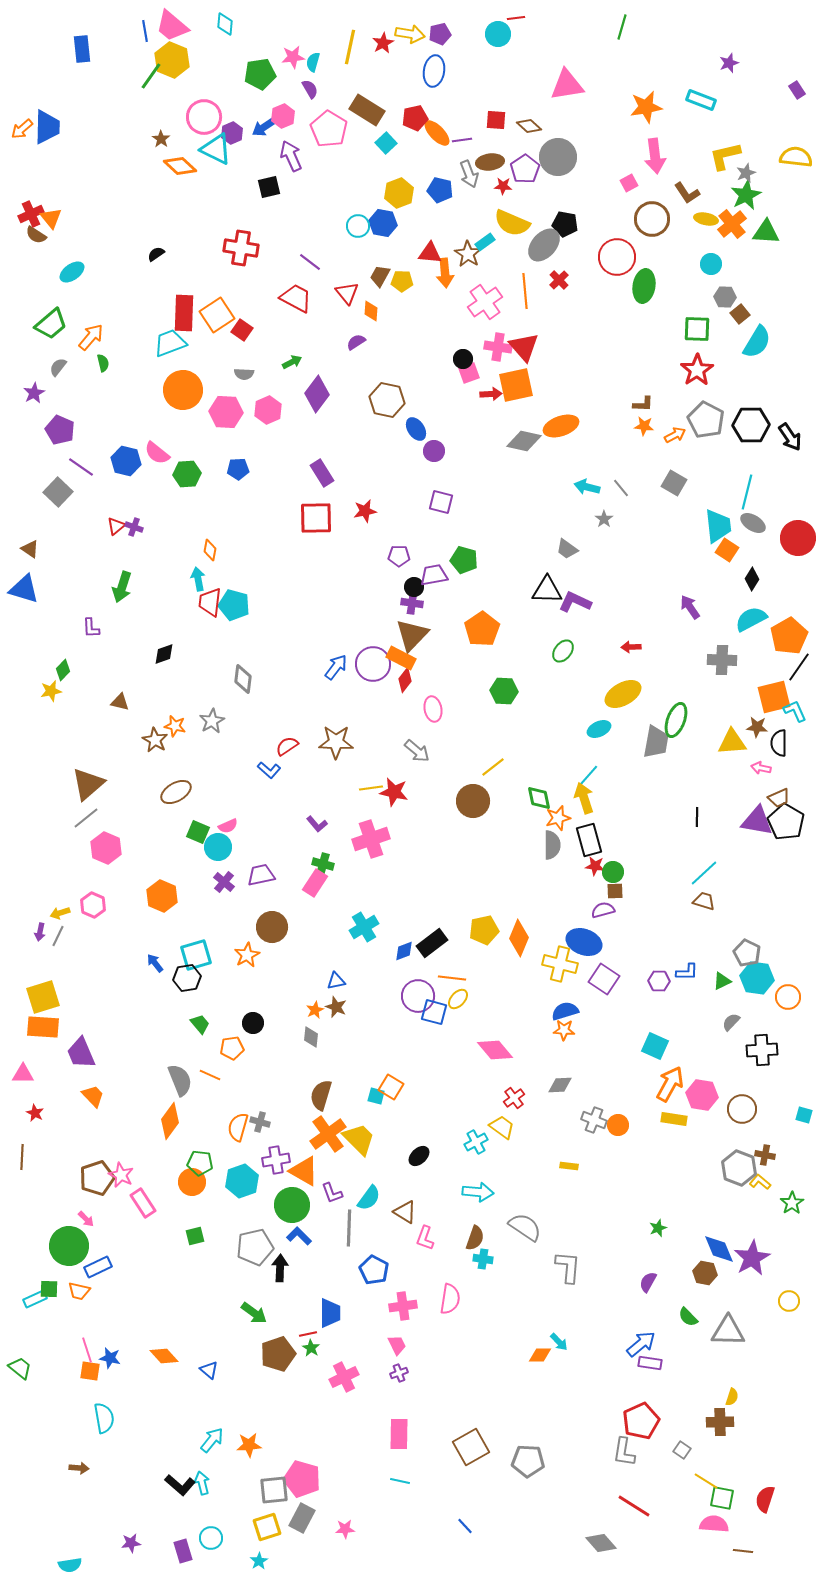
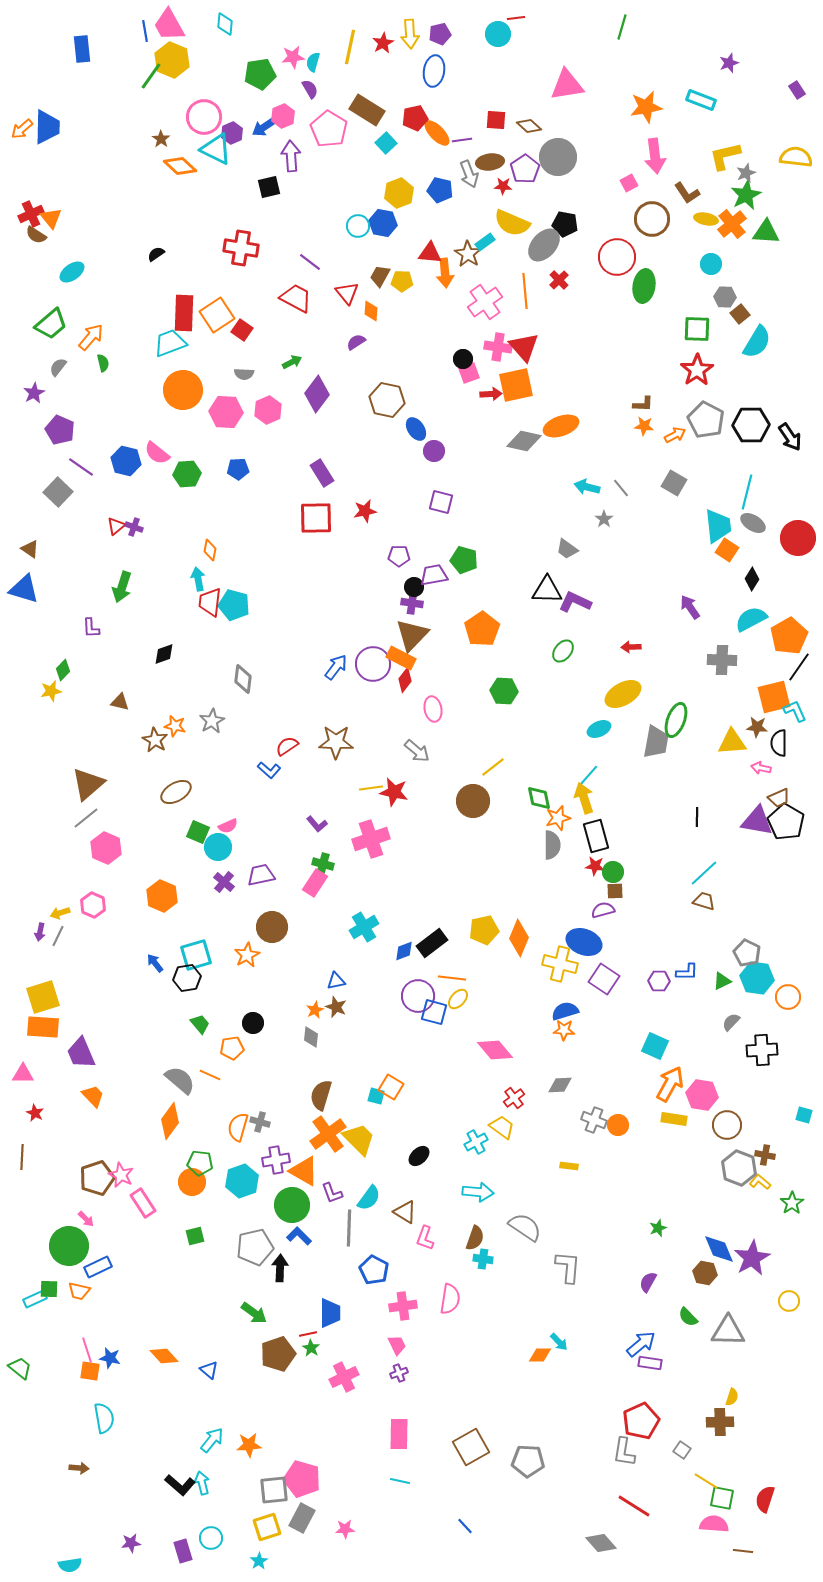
pink trapezoid at (172, 26): moved 3 px left, 1 px up; rotated 21 degrees clockwise
yellow arrow at (410, 34): rotated 76 degrees clockwise
purple arrow at (291, 156): rotated 20 degrees clockwise
black rectangle at (589, 840): moved 7 px right, 4 px up
gray semicircle at (180, 1080): rotated 28 degrees counterclockwise
brown circle at (742, 1109): moved 15 px left, 16 px down
